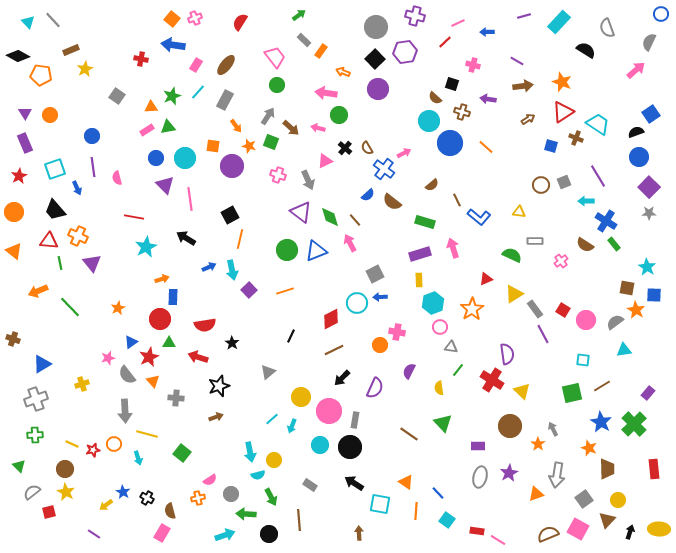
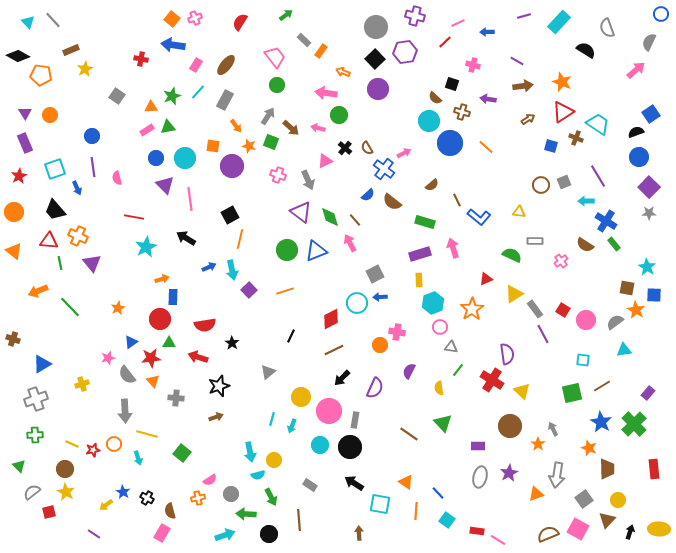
green arrow at (299, 15): moved 13 px left
red star at (149, 357): moved 2 px right, 1 px down; rotated 18 degrees clockwise
cyan line at (272, 419): rotated 32 degrees counterclockwise
